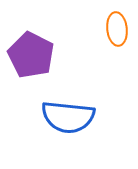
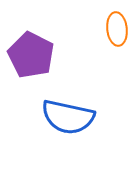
blue semicircle: rotated 6 degrees clockwise
